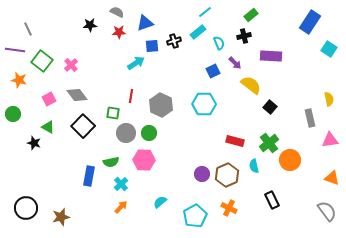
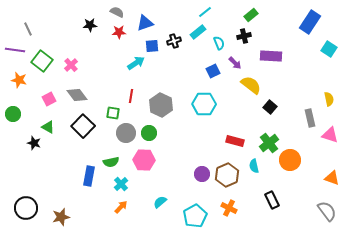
pink triangle at (330, 140): moved 5 px up; rotated 24 degrees clockwise
